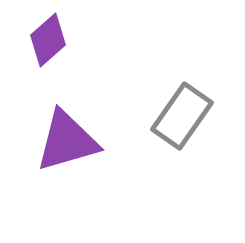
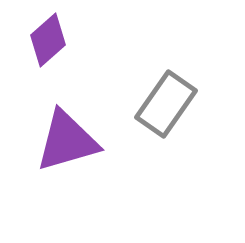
gray rectangle: moved 16 px left, 12 px up
